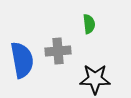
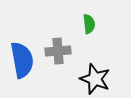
black star: rotated 20 degrees clockwise
